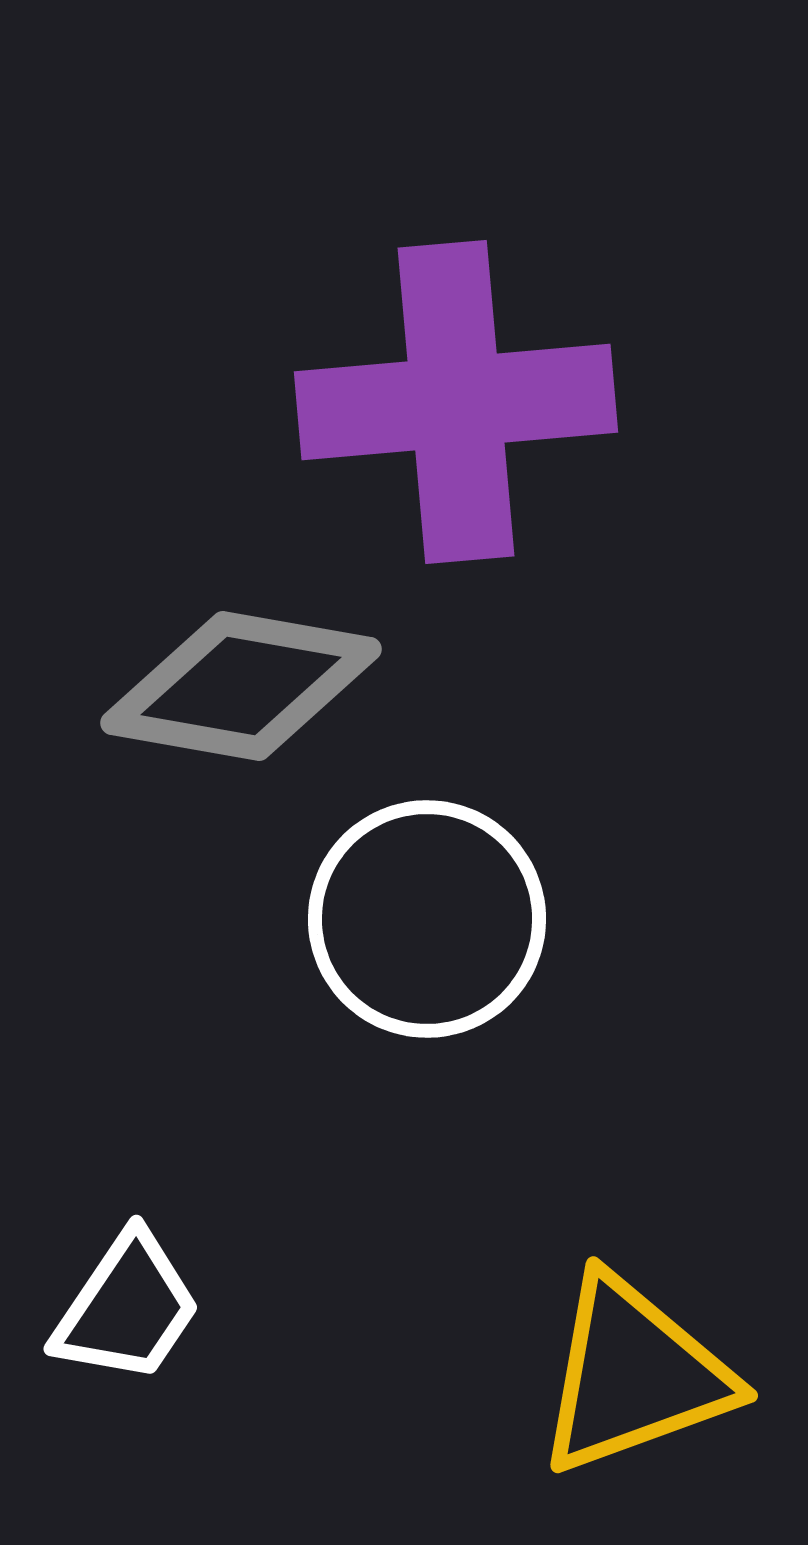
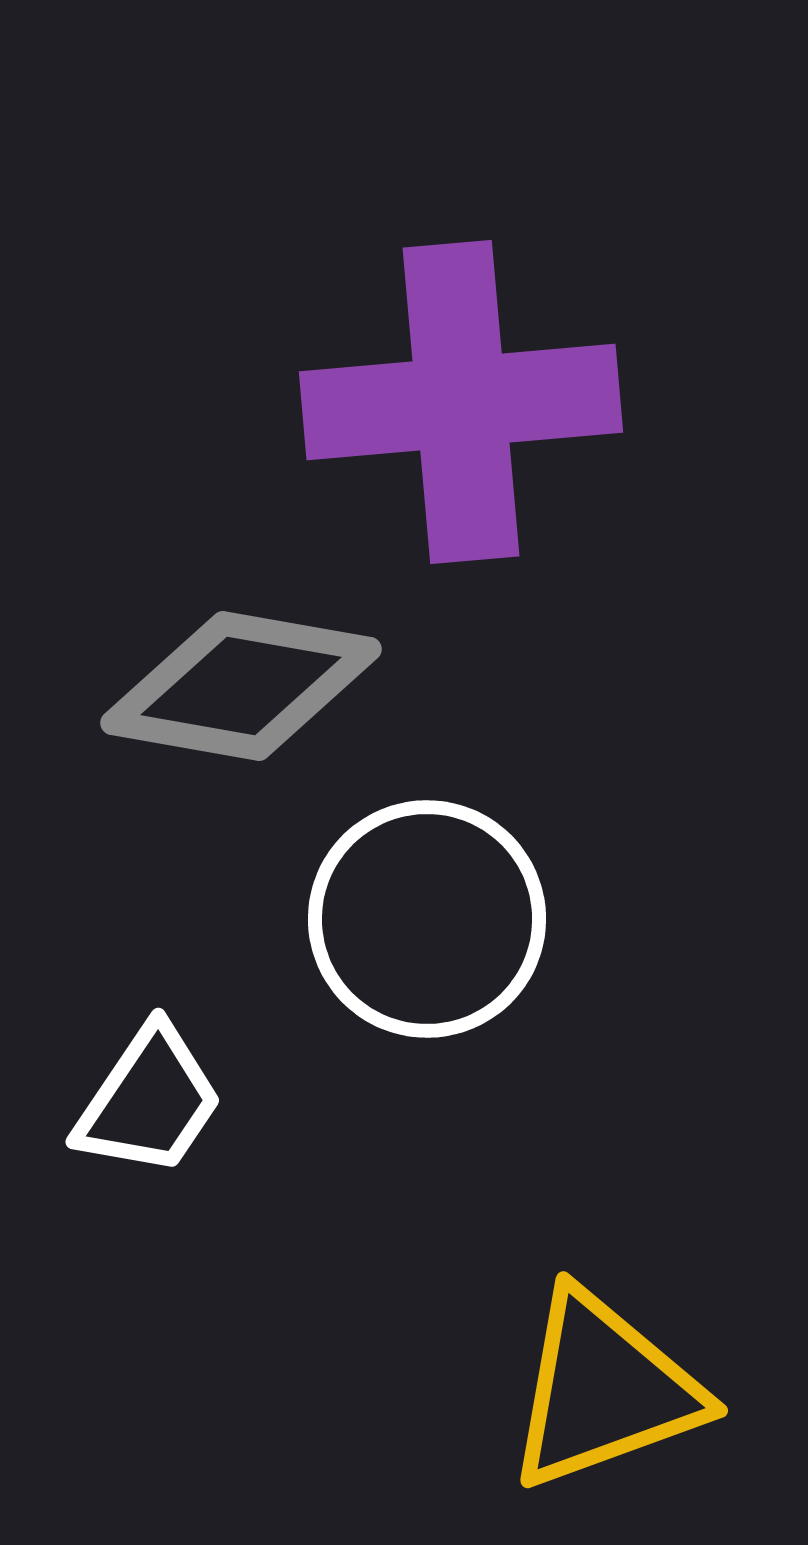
purple cross: moved 5 px right
white trapezoid: moved 22 px right, 207 px up
yellow triangle: moved 30 px left, 15 px down
